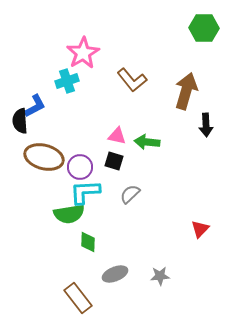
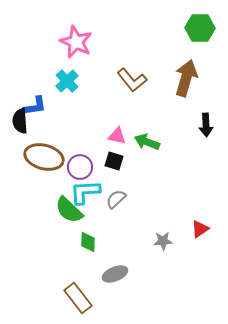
green hexagon: moved 4 px left
pink star: moved 7 px left, 11 px up; rotated 16 degrees counterclockwise
cyan cross: rotated 25 degrees counterclockwise
brown arrow: moved 13 px up
blue L-shape: rotated 20 degrees clockwise
green arrow: rotated 15 degrees clockwise
gray semicircle: moved 14 px left, 5 px down
green semicircle: moved 4 px up; rotated 52 degrees clockwise
red triangle: rotated 12 degrees clockwise
gray star: moved 3 px right, 35 px up
